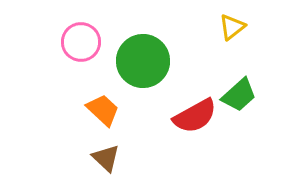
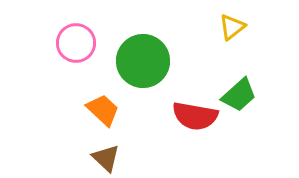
pink circle: moved 5 px left, 1 px down
red semicircle: rotated 39 degrees clockwise
